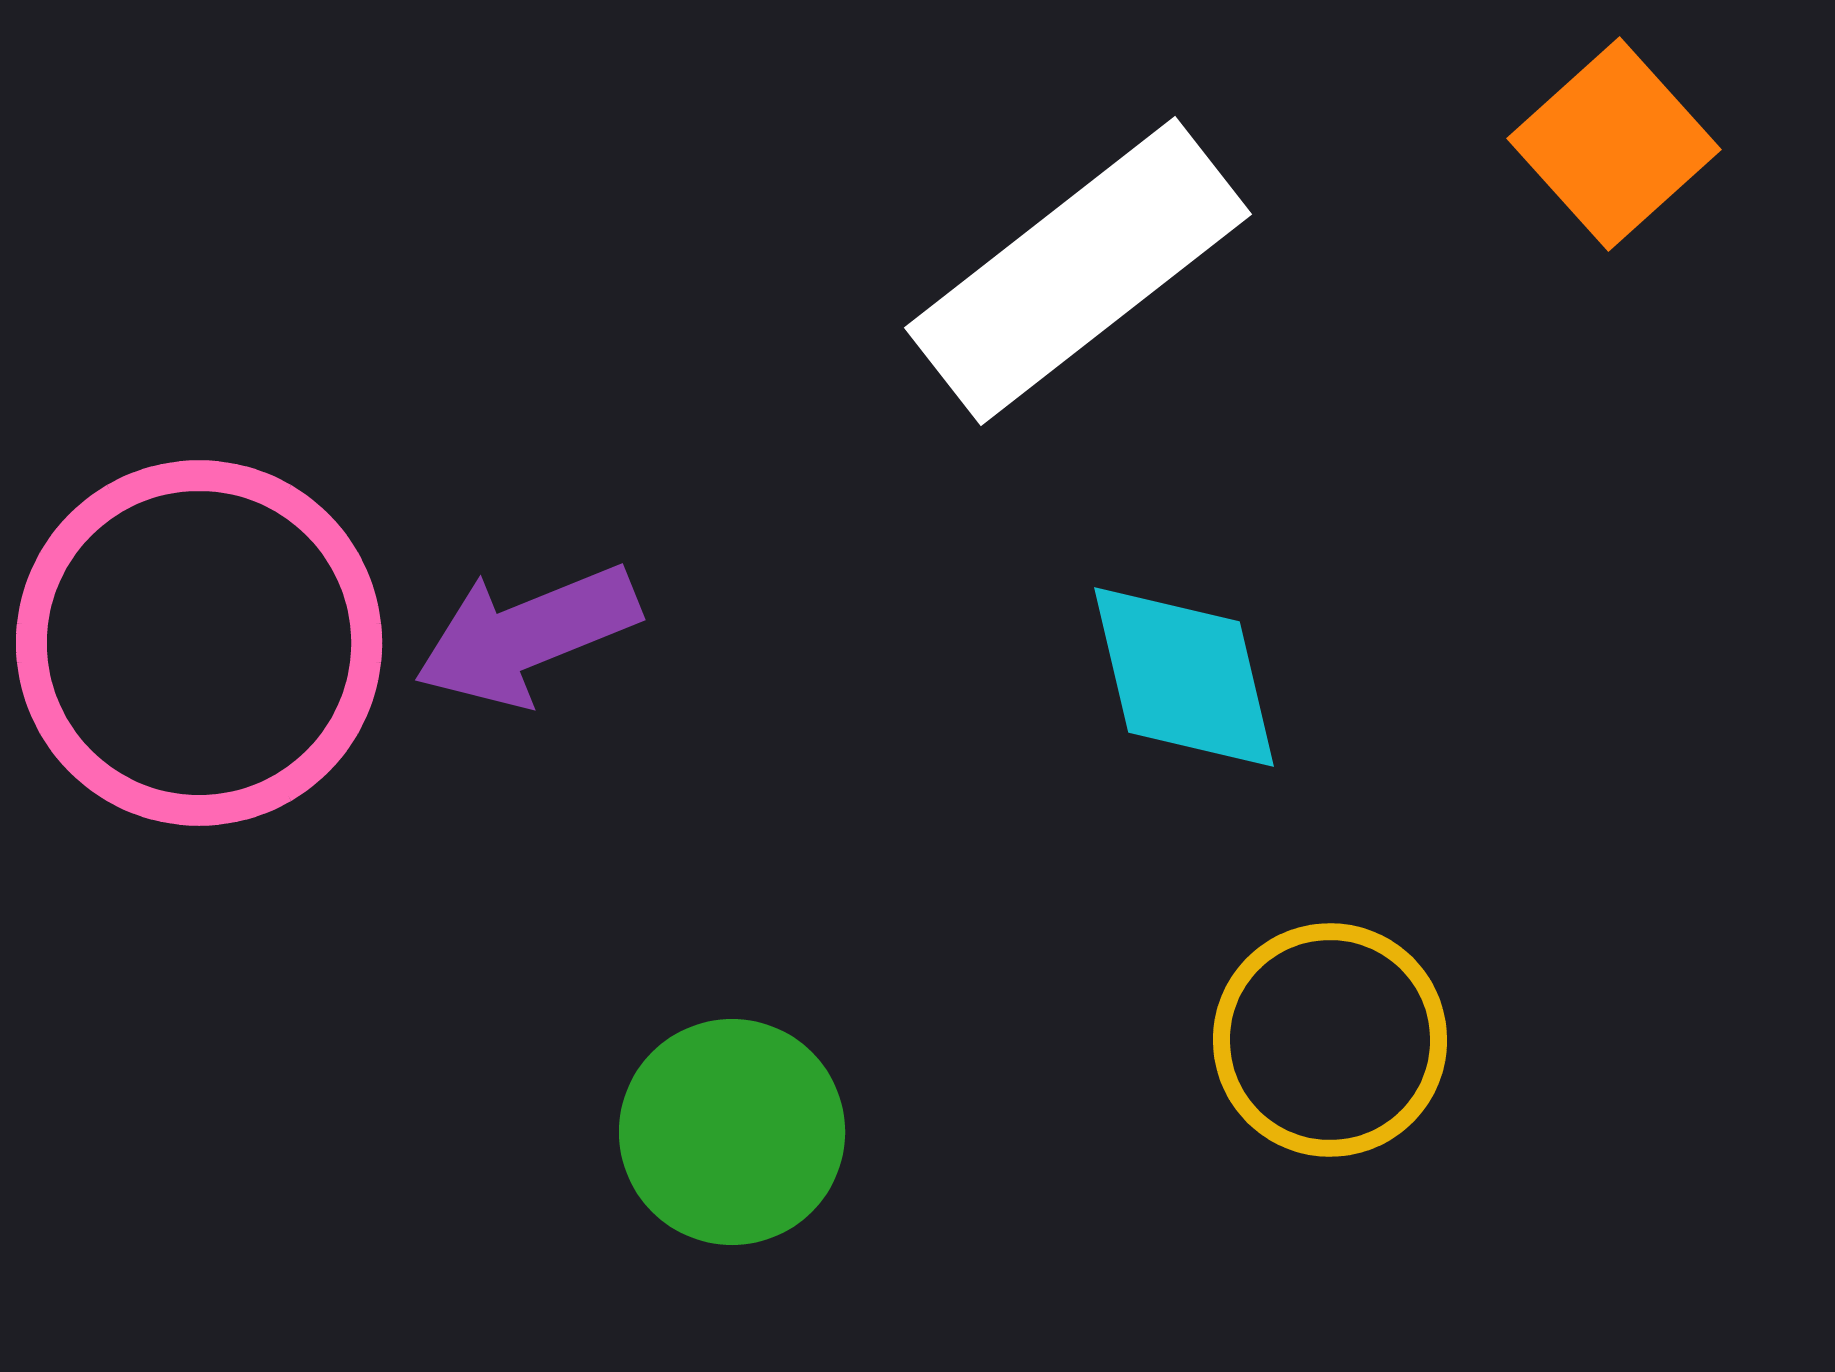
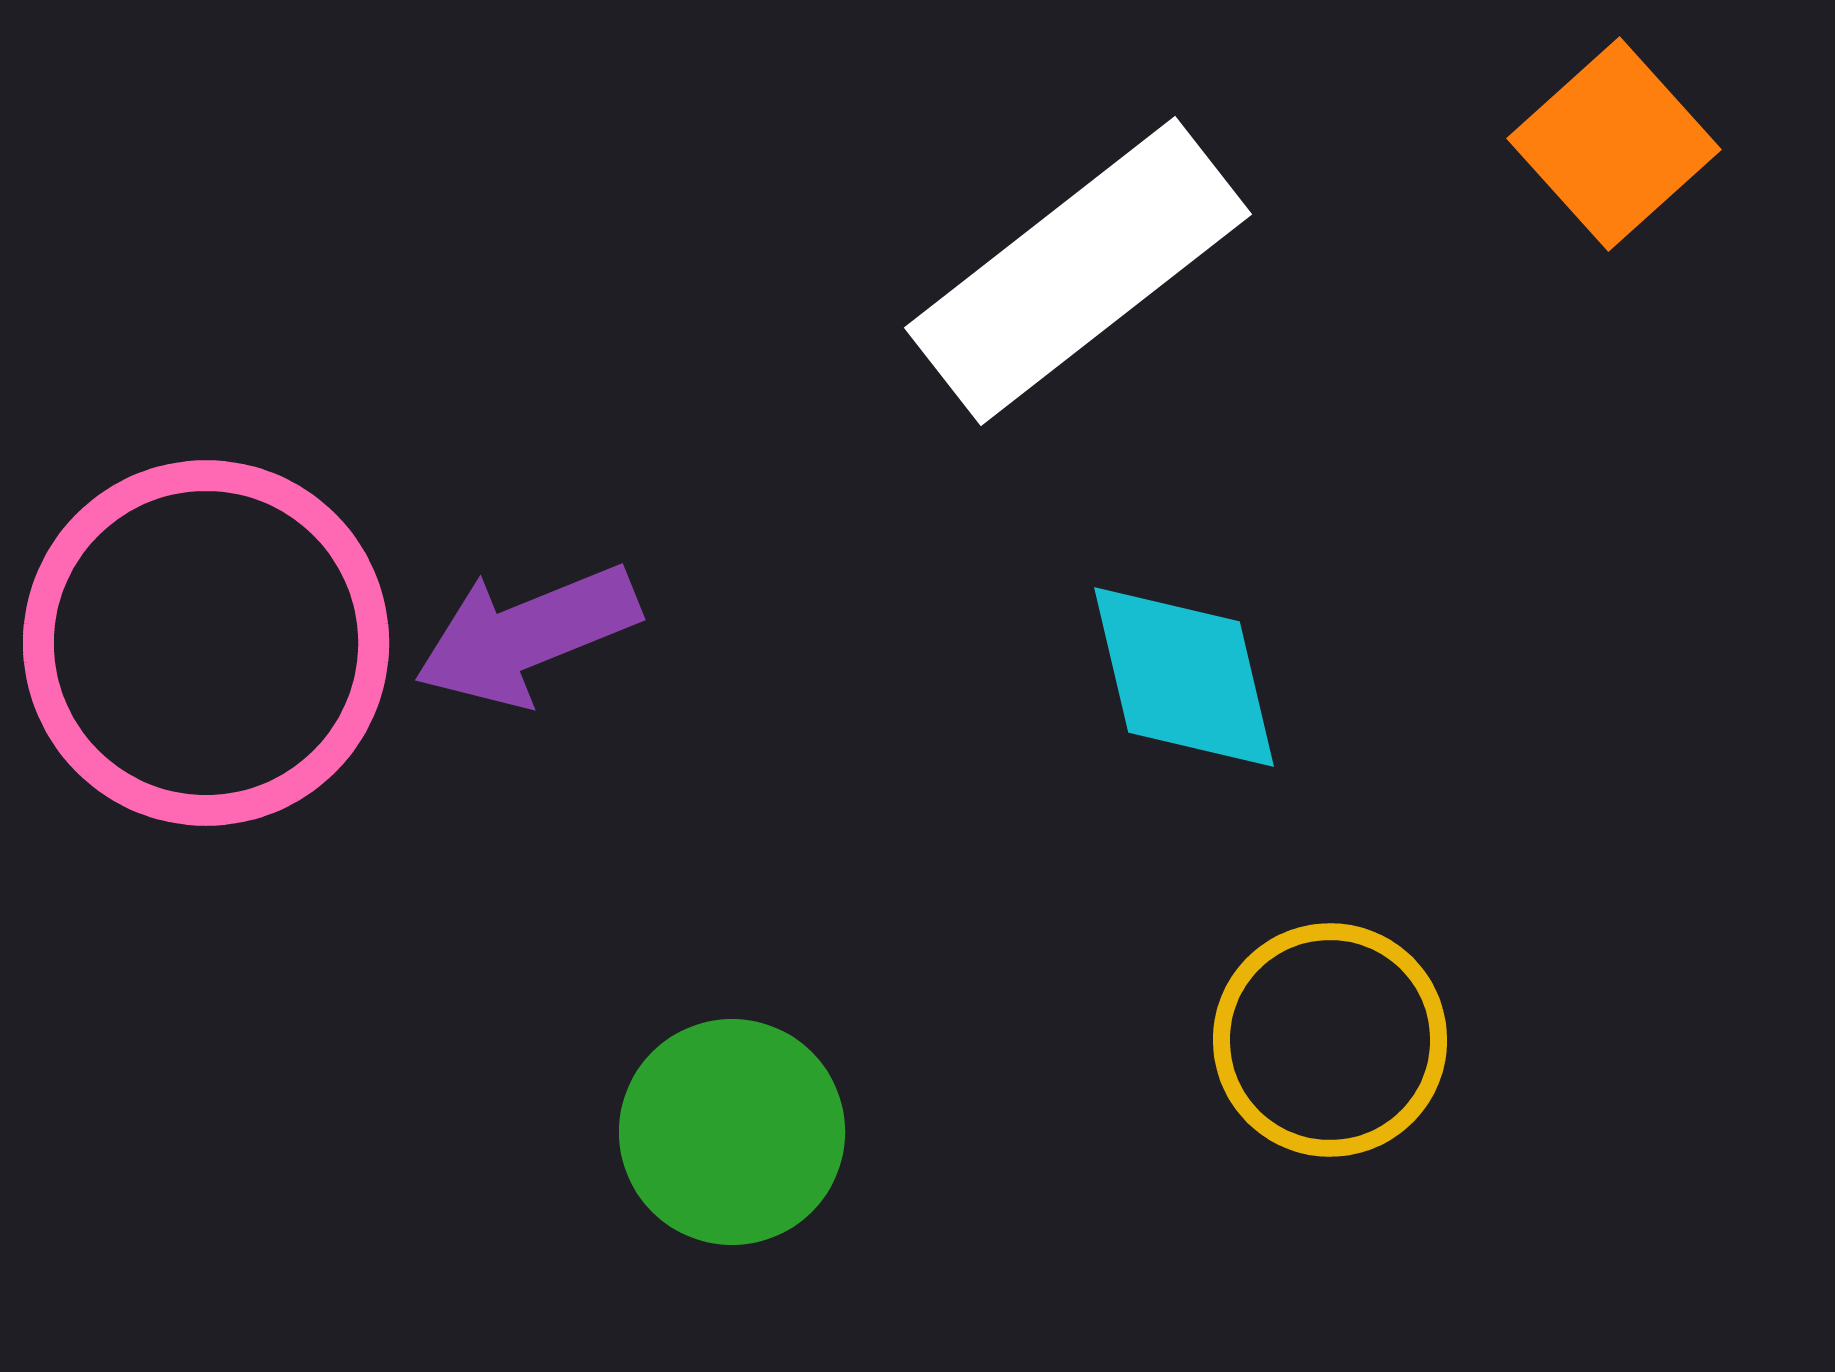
pink circle: moved 7 px right
